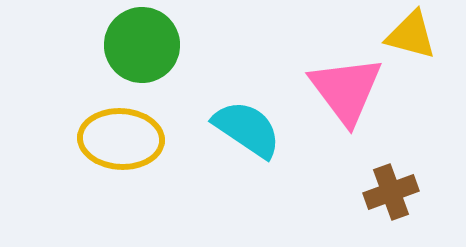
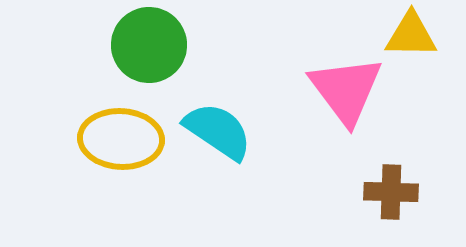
yellow triangle: rotated 14 degrees counterclockwise
green circle: moved 7 px right
cyan semicircle: moved 29 px left, 2 px down
brown cross: rotated 22 degrees clockwise
